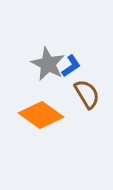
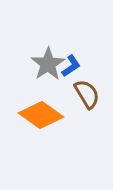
gray star: rotated 12 degrees clockwise
